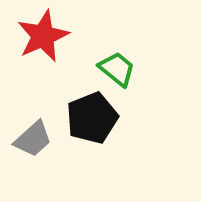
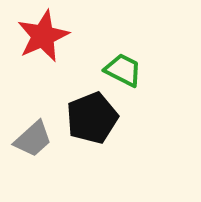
green trapezoid: moved 6 px right, 1 px down; rotated 12 degrees counterclockwise
